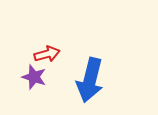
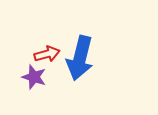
blue arrow: moved 10 px left, 22 px up
